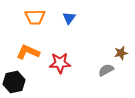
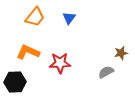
orange trapezoid: rotated 50 degrees counterclockwise
gray semicircle: moved 2 px down
black hexagon: moved 1 px right; rotated 10 degrees clockwise
